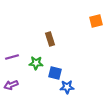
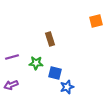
blue star: rotated 16 degrees counterclockwise
